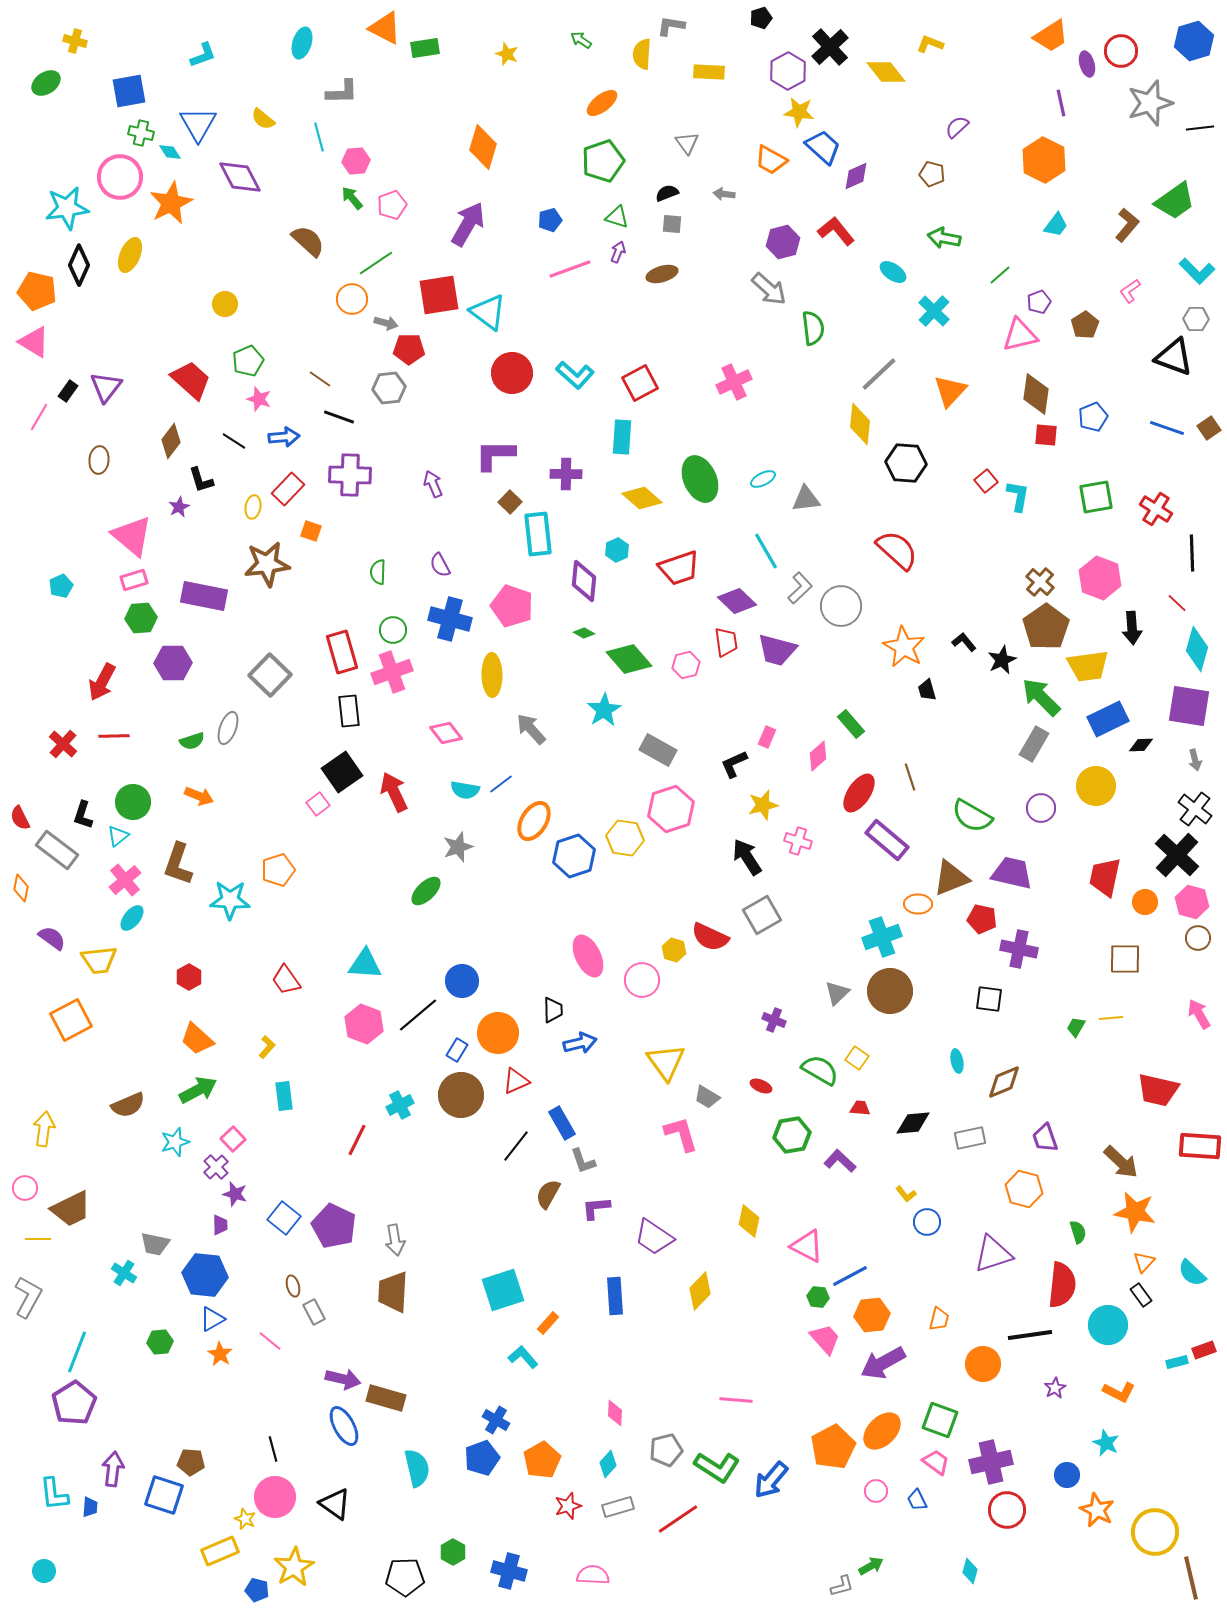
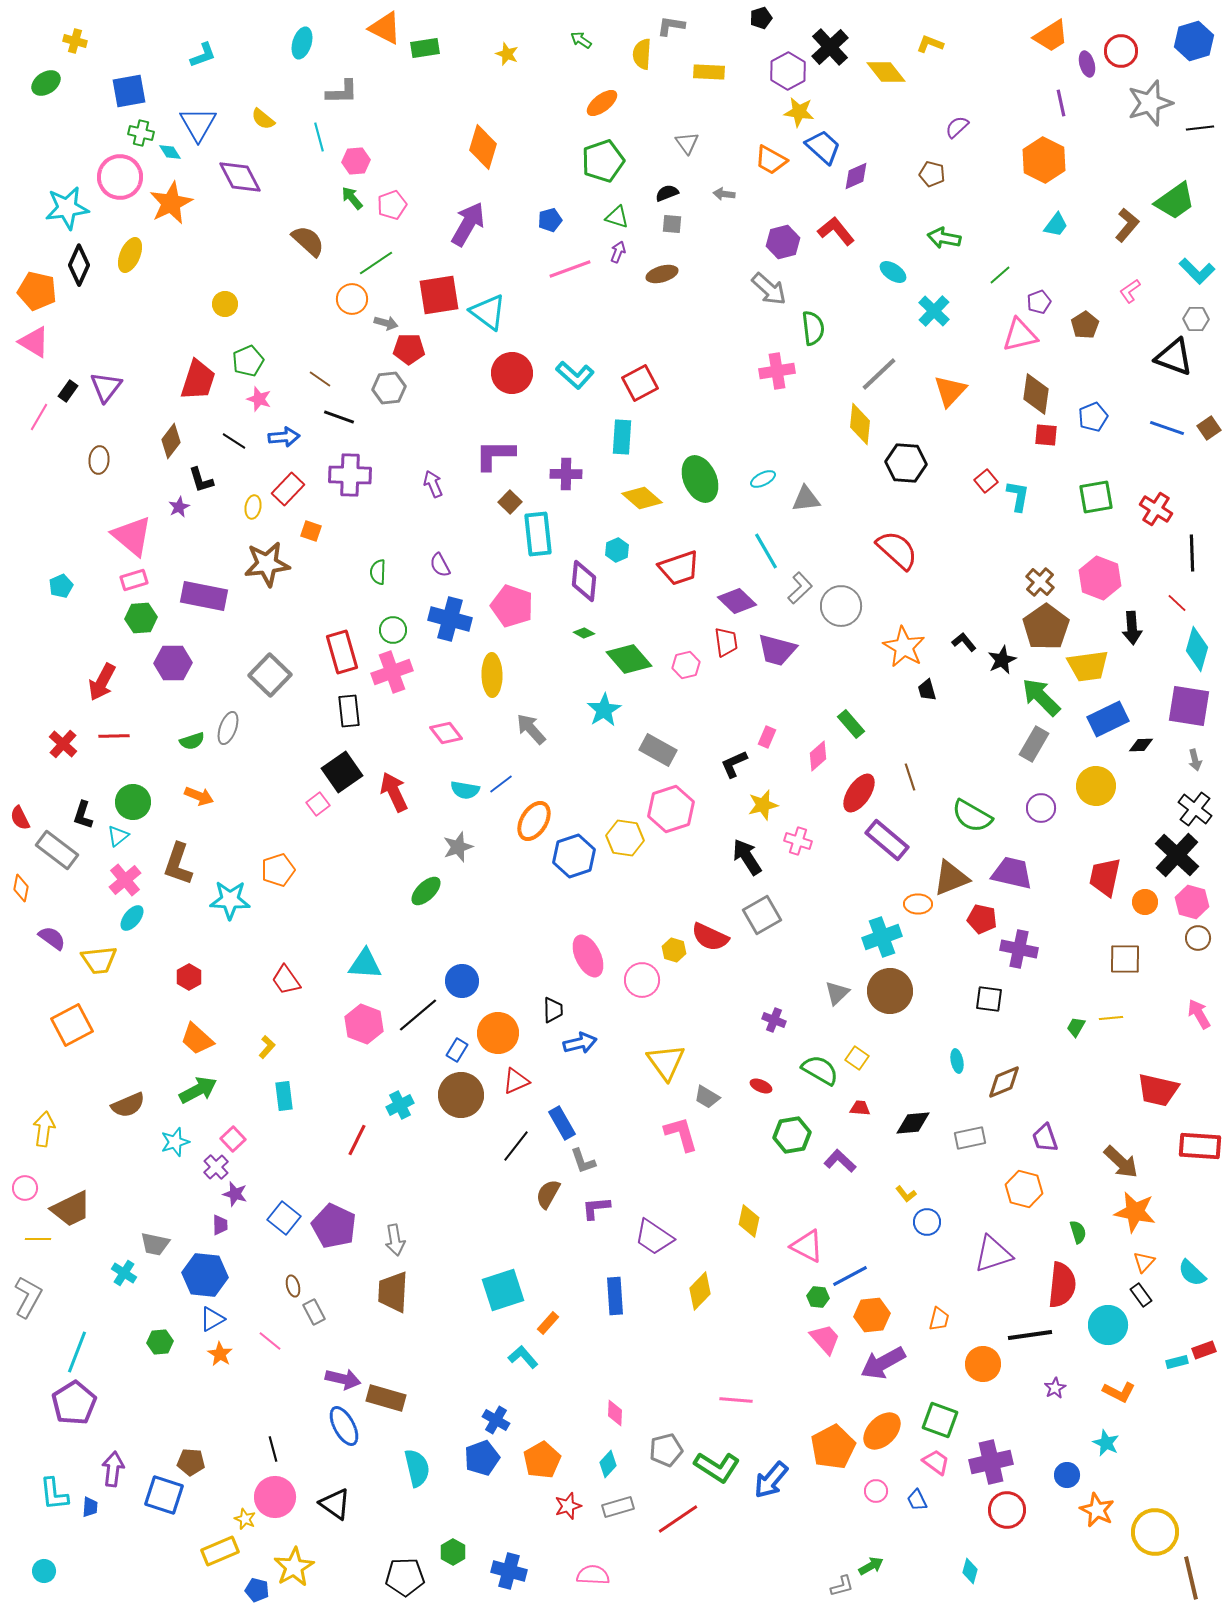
red trapezoid at (191, 380): moved 7 px right; rotated 66 degrees clockwise
pink cross at (734, 382): moved 43 px right, 11 px up; rotated 16 degrees clockwise
orange square at (71, 1020): moved 1 px right, 5 px down
